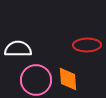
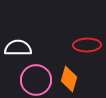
white semicircle: moved 1 px up
orange diamond: moved 1 px right; rotated 20 degrees clockwise
